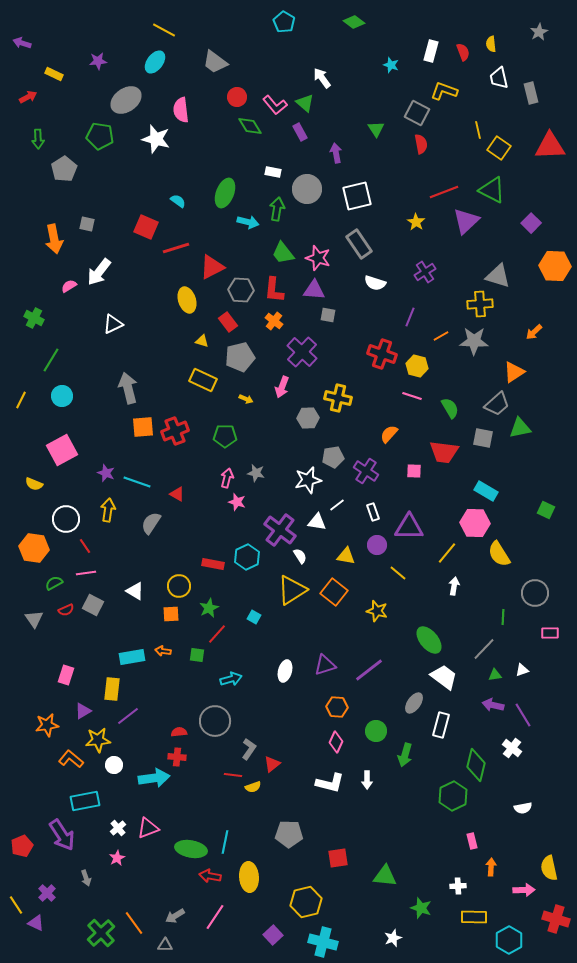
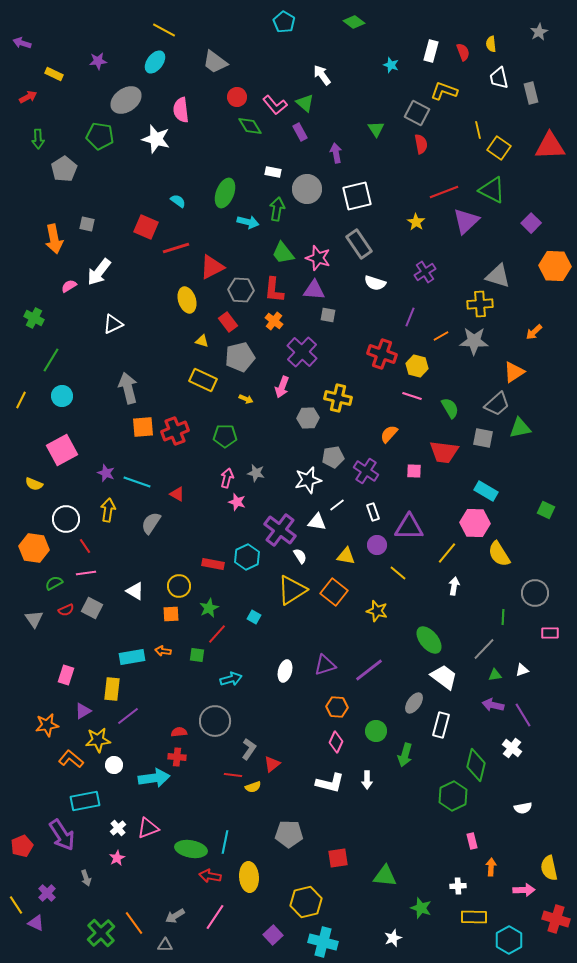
white arrow at (322, 78): moved 3 px up
gray square at (93, 605): moved 1 px left, 3 px down
